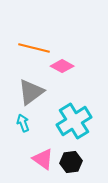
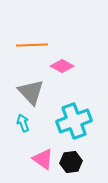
orange line: moved 2 px left, 3 px up; rotated 16 degrees counterclockwise
gray triangle: rotated 36 degrees counterclockwise
cyan cross: rotated 12 degrees clockwise
